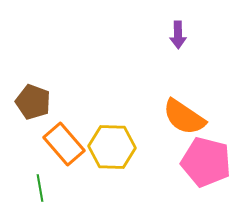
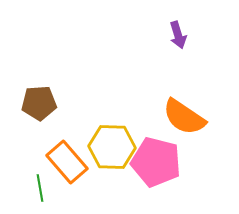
purple arrow: rotated 16 degrees counterclockwise
brown pentagon: moved 6 px right, 1 px down; rotated 24 degrees counterclockwise
orange rectangle: moved 3 px right, 18 px down
pink pentagon: moved 50 px left
